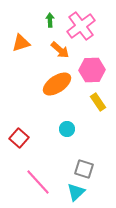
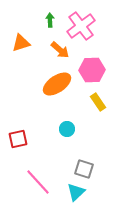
red square: moved 1 px left, 1 px down; rotated 36 degrees clockwise
